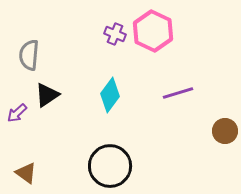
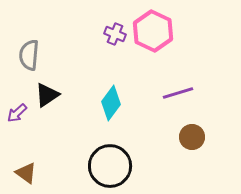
cyan diamond: moved 1 px right, 8 px down
brown circle: moved 33 px left, 6 px down
